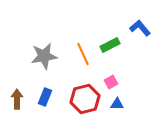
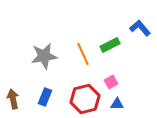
brown arrow: moved 4 px left; rotated 12 degrees counterclockwise
